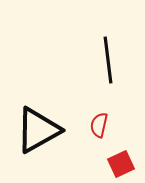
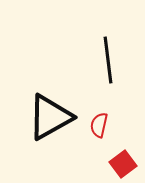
black triangle: moved 12 px right, 13 px up
red square: moved 2 px right; rotated 12 degrees counterclockwise
